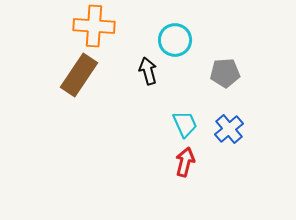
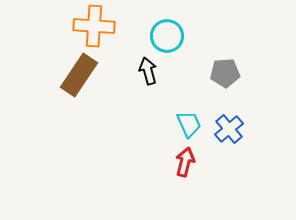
cyan circle: moved 8 px left, 4 px up
cyan trapezoid: moved 4 px right
